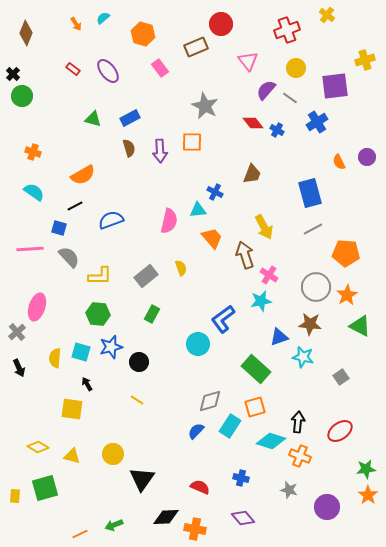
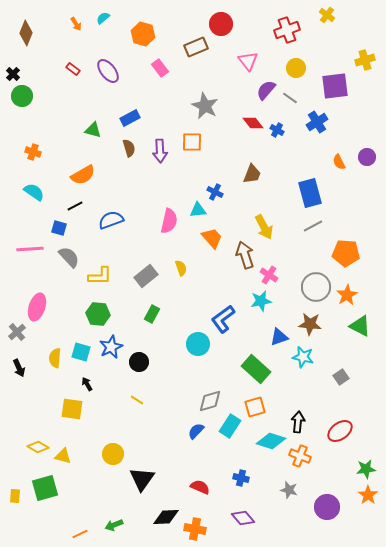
green triangle at (93, 119): moved 11 px down
gray line at (313, 229): moved 3 px up
blue star at (111, 347): rotated 10 degrees counterclockwise
yellow triangle at (72, 456): moved 9 px left
